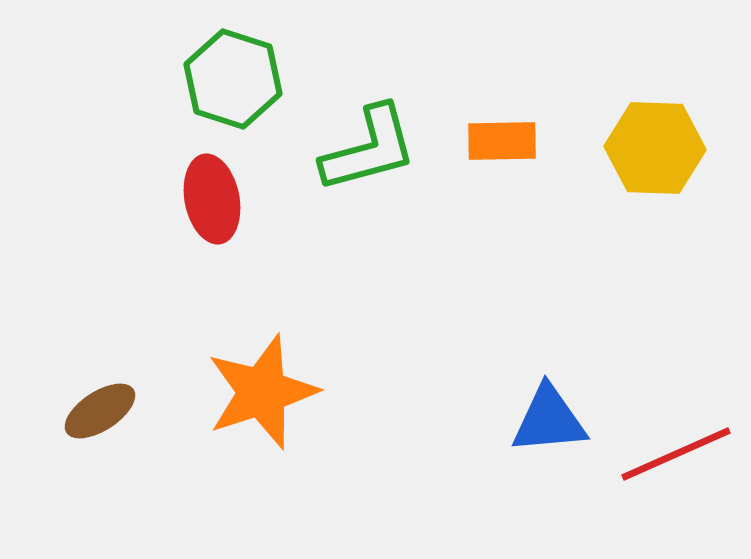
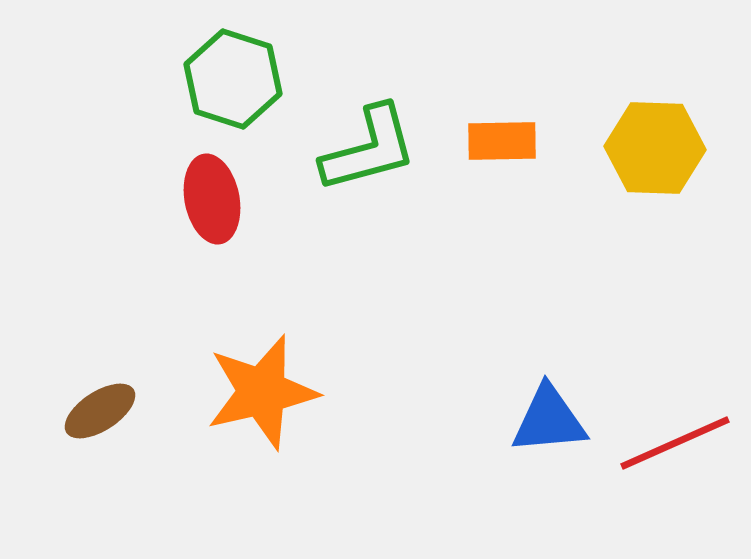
orange star: rotated 5 degrees clockwise
red line: moved 1 px left, 11 px up
